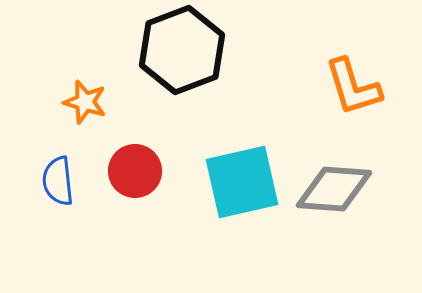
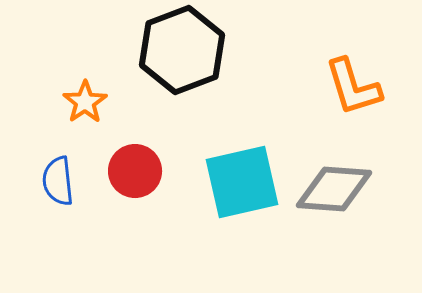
orange star: rotated 21 degrees clockwise
